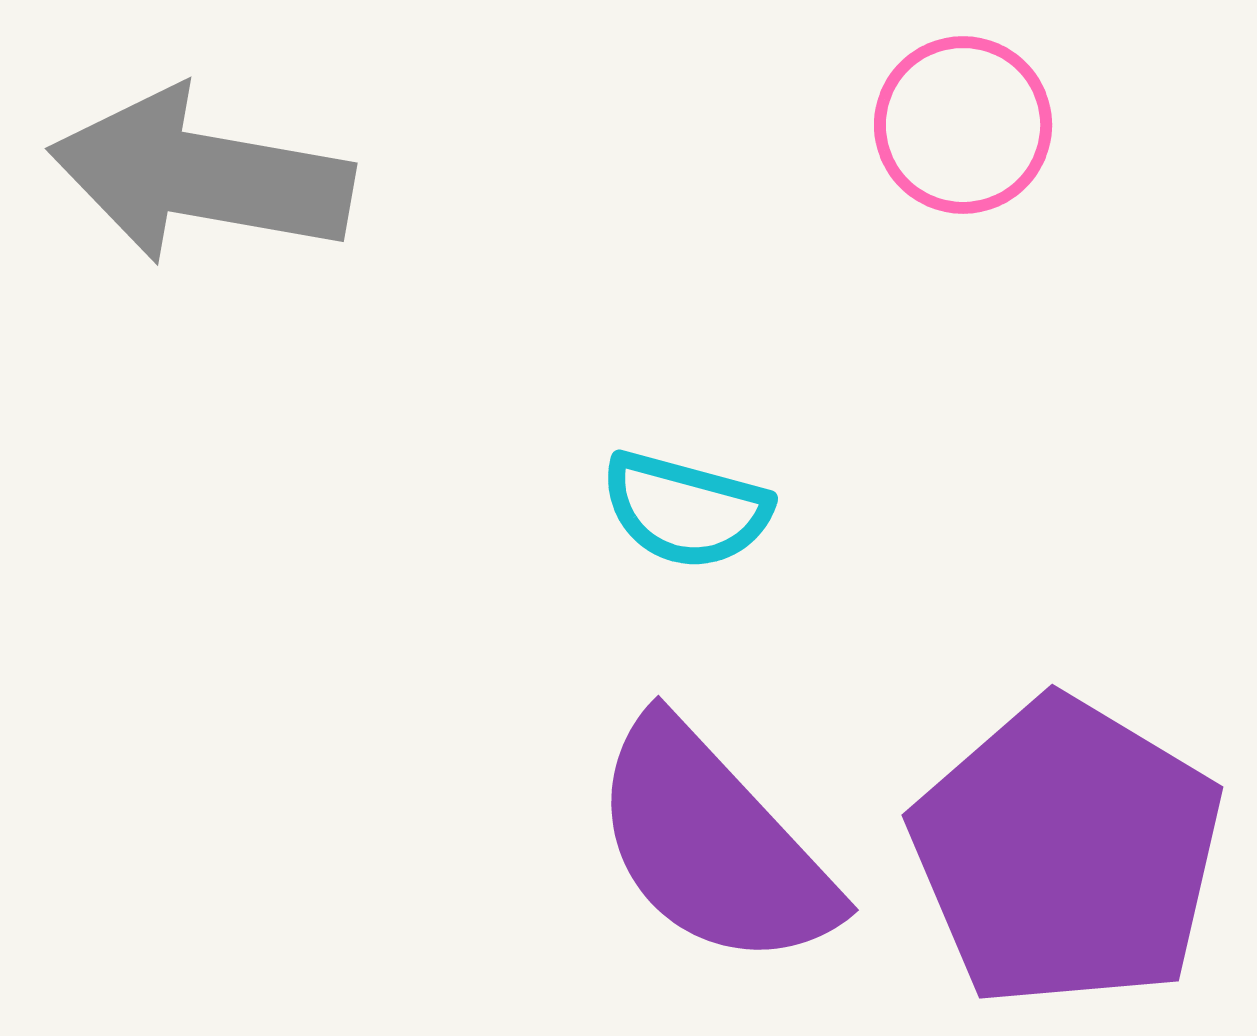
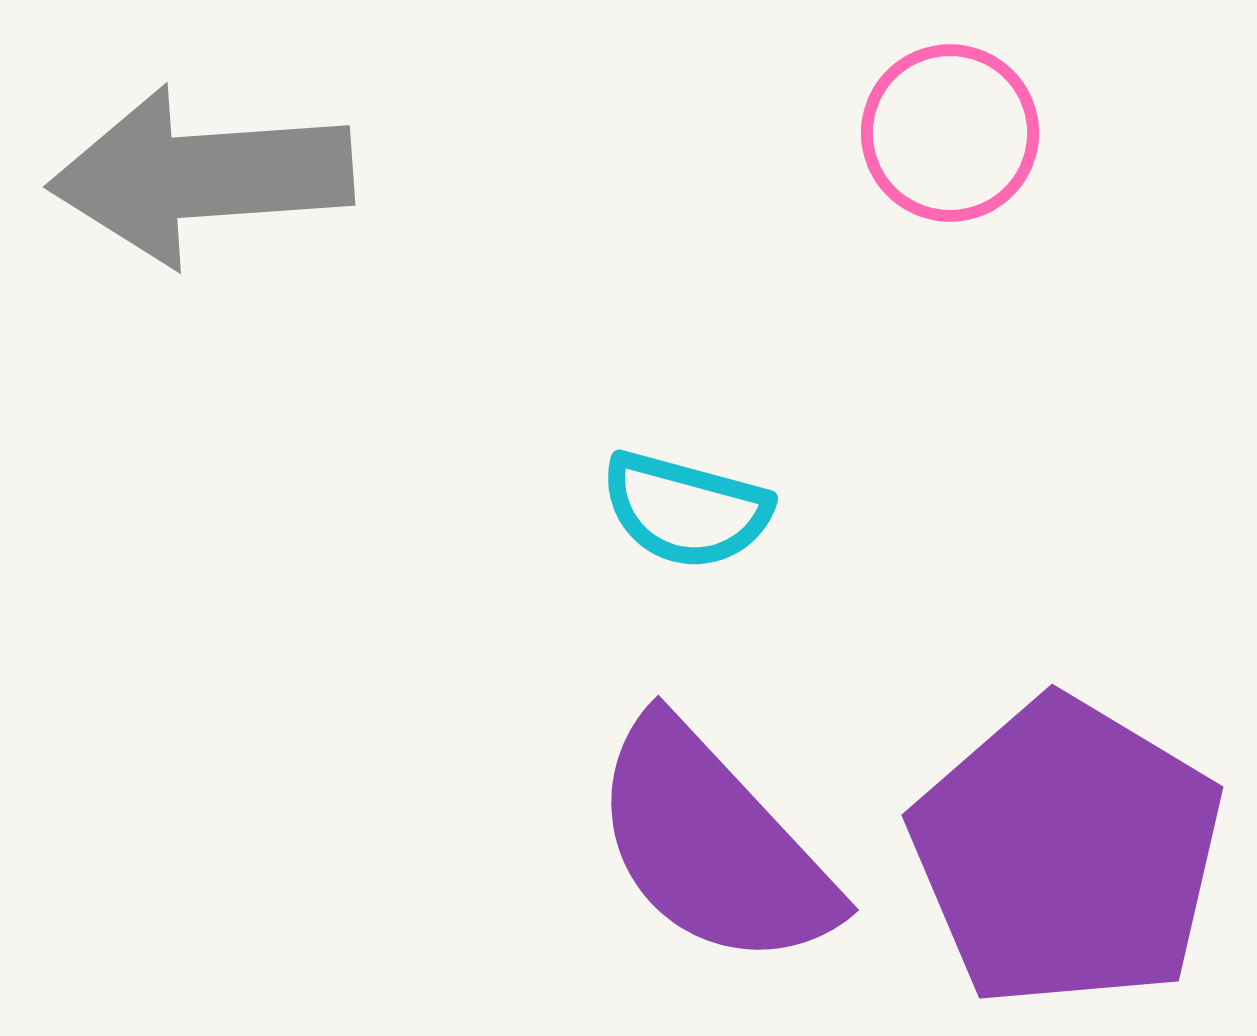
pink circle: moved 13 px left, 8 px down
gray arrow: rotated 14 degrees counterclockwise
